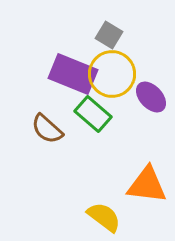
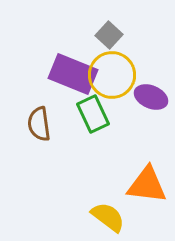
gray square: rotated 12 degrees clockwise
yellow circle: moved 1 px down
purple ellipse: rotated 24 degrees counterclockwise
green rectangle: rotated 24 degrees clockwise
brown semicircle: moved 8 px left, 5 px up; rotated 40 degrees clockwise
yellow semicircle: moved 4 px right
